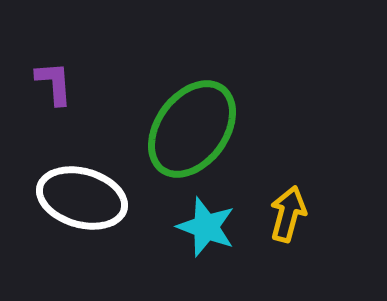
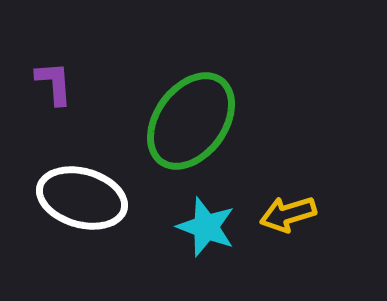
green ellipse: moved 1 px left, 8 px up
yellow arrow: rotated 122 degrees counterclockwise
